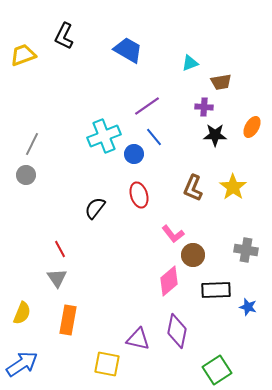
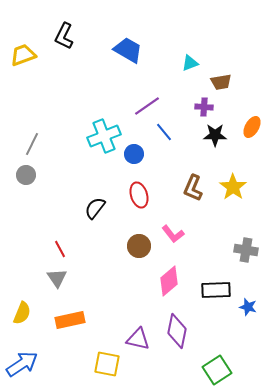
blue line: moved 10 px right, 5 px up
brown circle: moved 54 px left, 9 px up
orange rectangle: moved 2 px right; rotated 68 degrees clockwise
